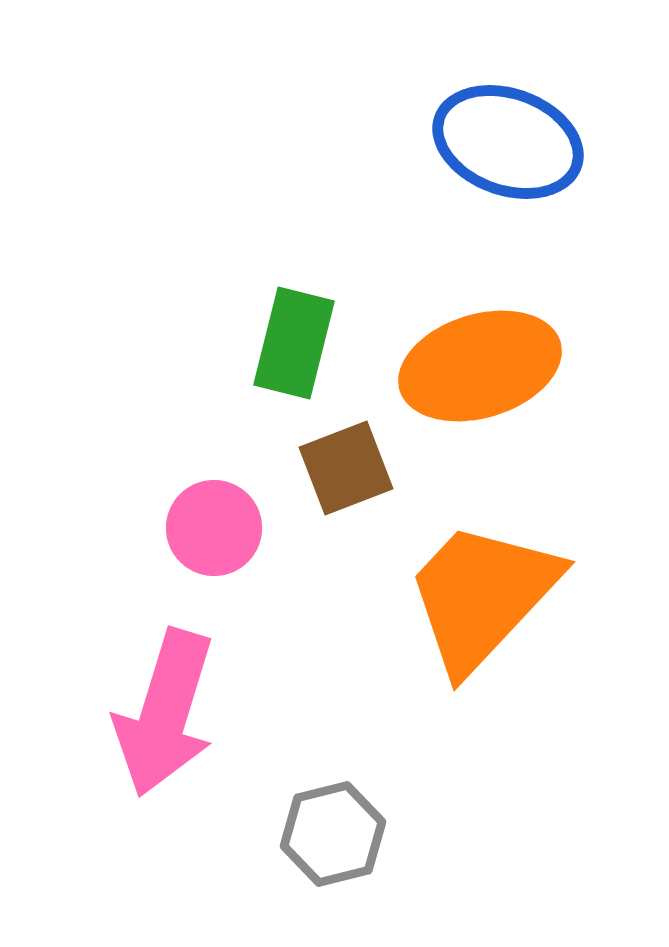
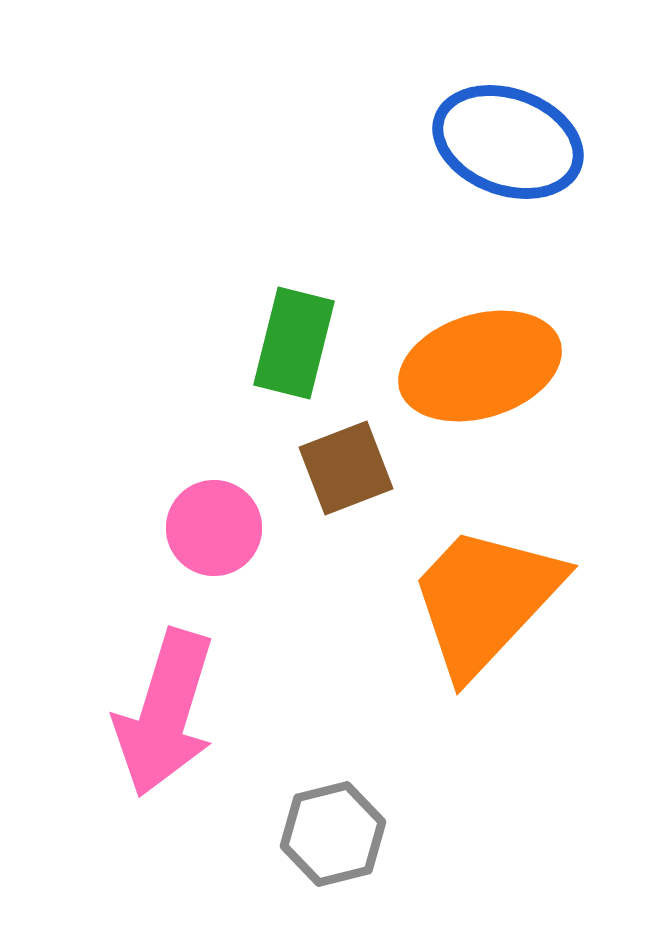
orange trapezoid: moved 3 px right, 4 px down
